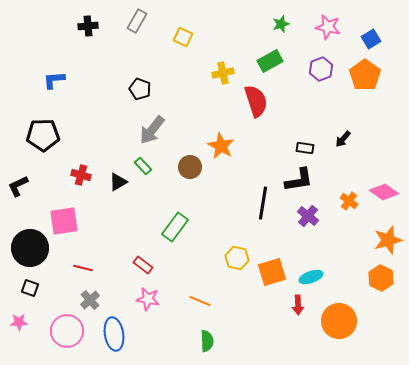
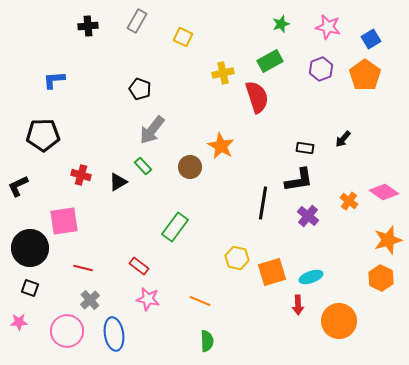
red semicircle at (256, 101): moved 1 px right, 4 px up
red rectangle at (143, 265): moved 4 px left, 1 px down
